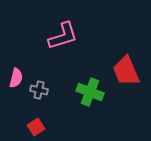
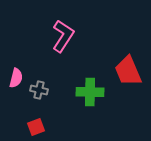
pink L-shape: rotated 40 degrees counterclockwise
red trapezoid: moved 2 px right
green cross: rotated 20 degrees counterclockwise
red square: rotated 12 degrees clockwise
